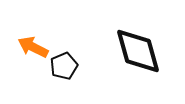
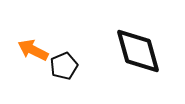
orange arrow: moved 3 px down
